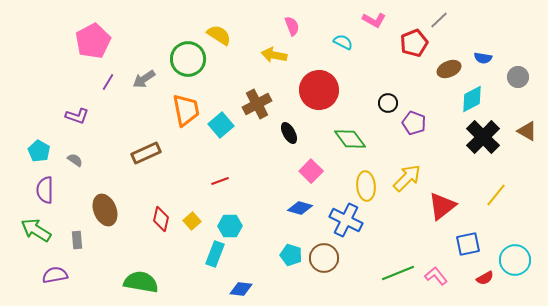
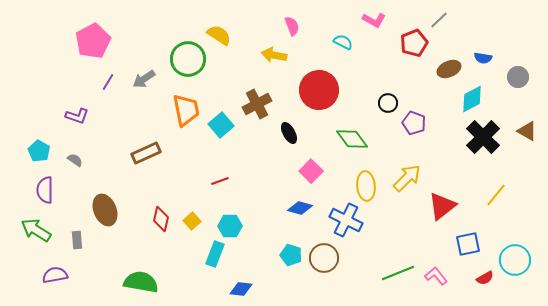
green diamond at (350, 139): moved 2 px right
